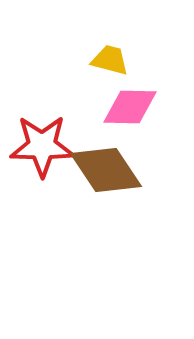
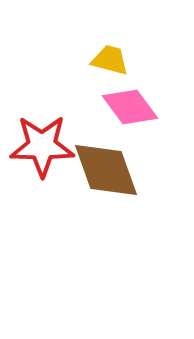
pink diamond: rotated 52 degrees clockwise
brown diamond: rotated 14 degrees clockwise
